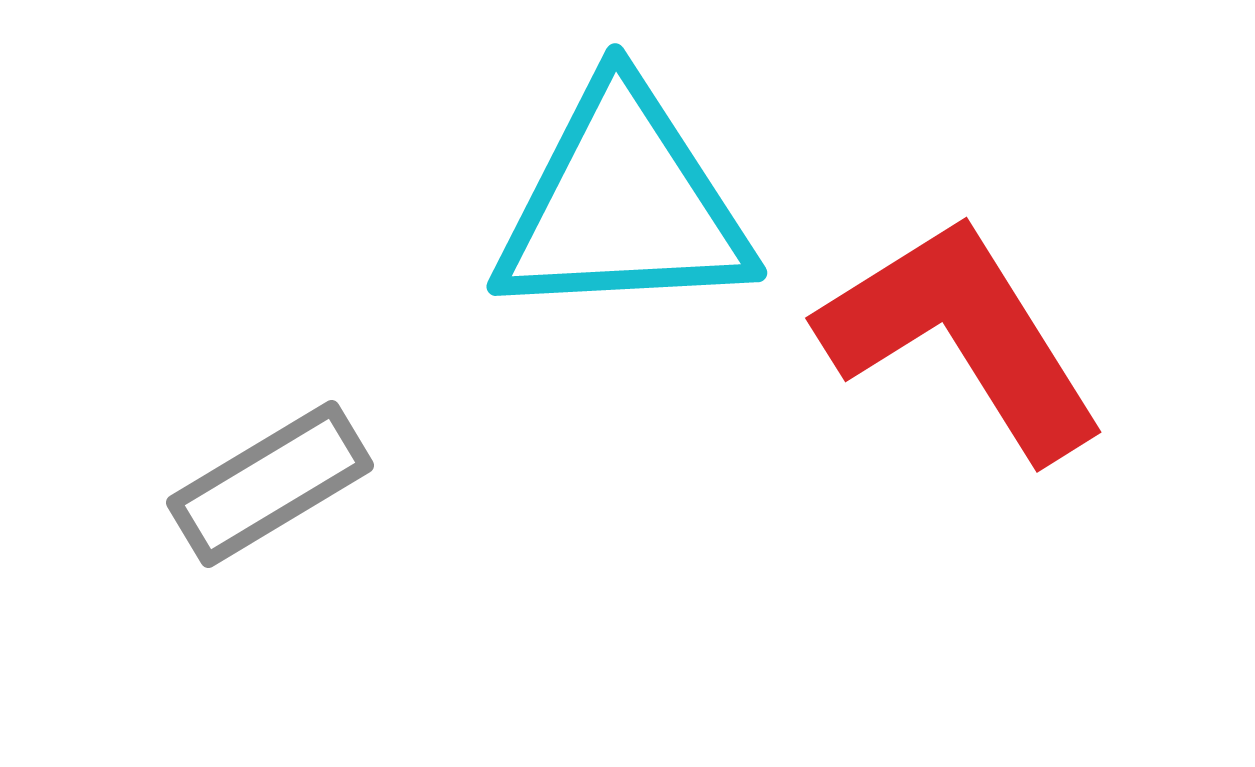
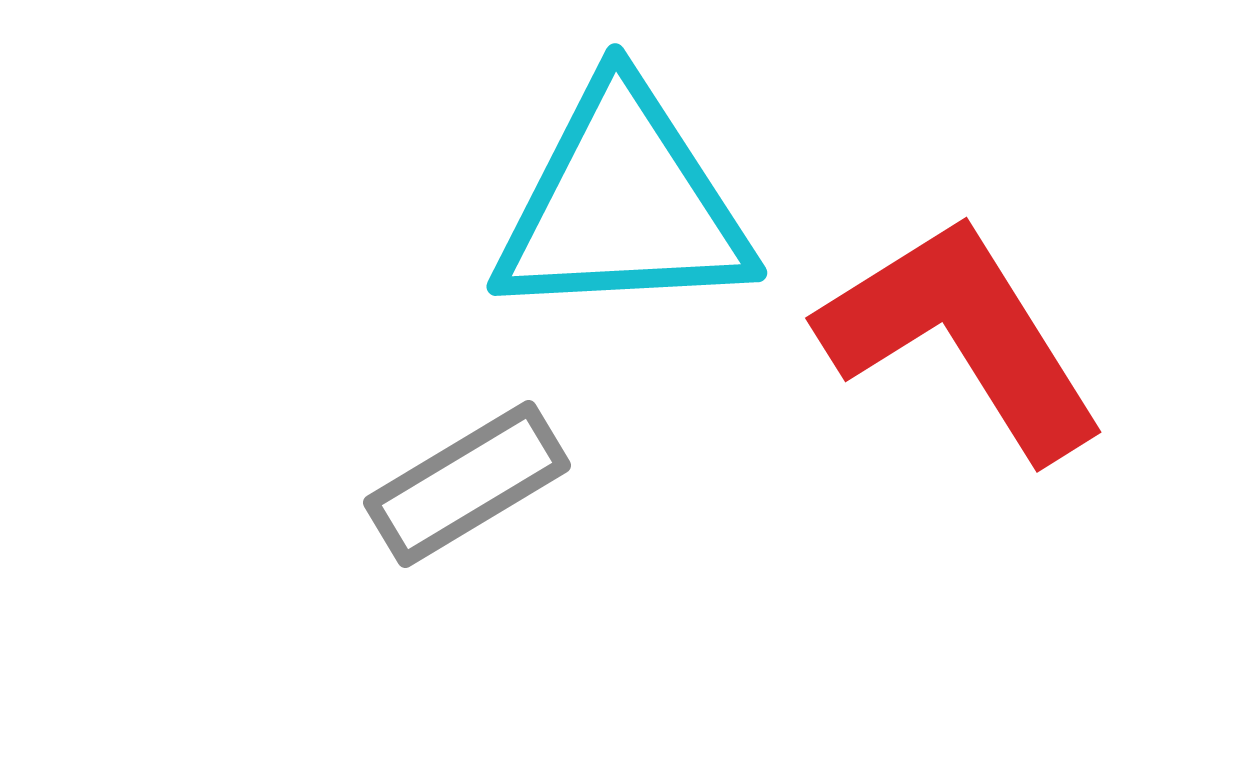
gray rectangle: moved 197 px right
